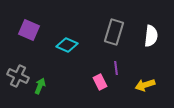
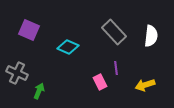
gray rectangle: rotated 60 degrees counterclockwise
cyan diamond: moved 1 px right, 2 px down
gray cross: moved 1 px left, 3 px up
green arrow: moved 1 px left, 5 px down
